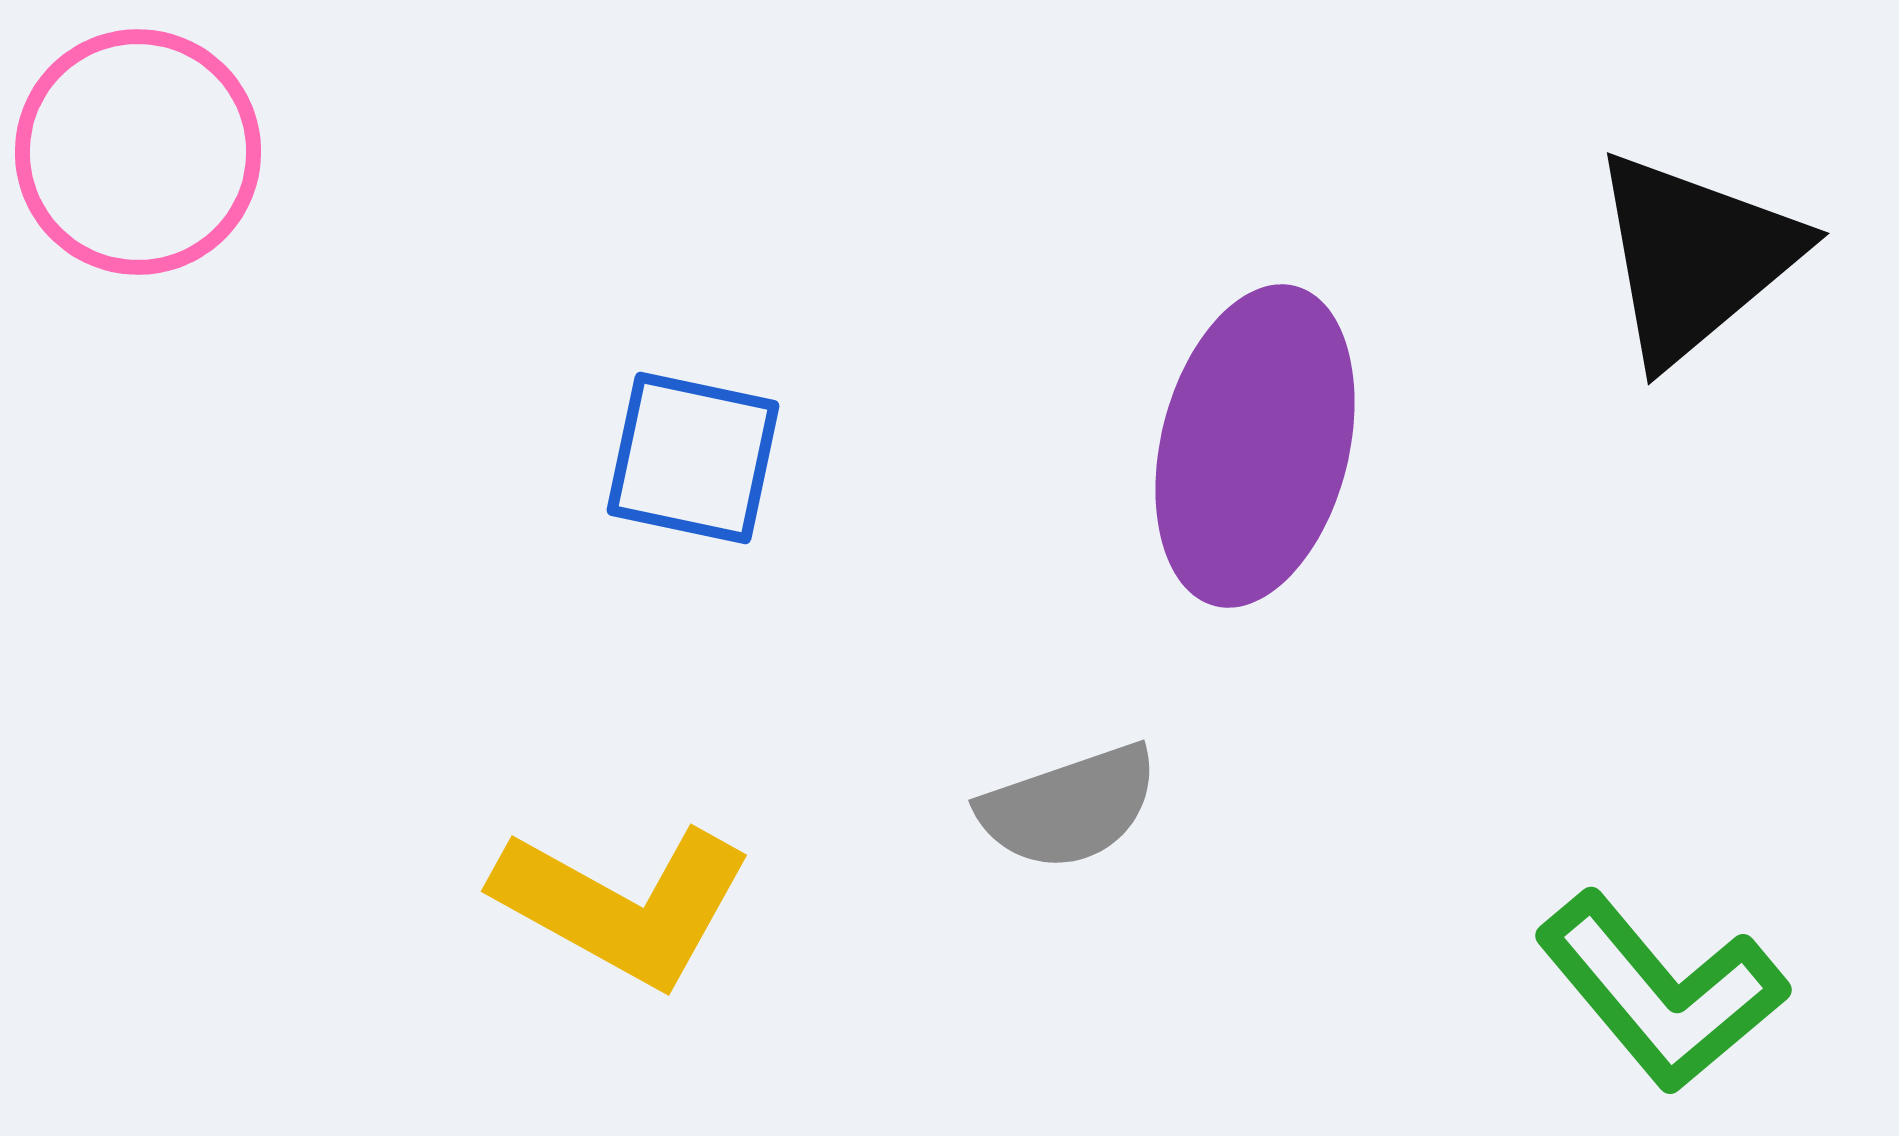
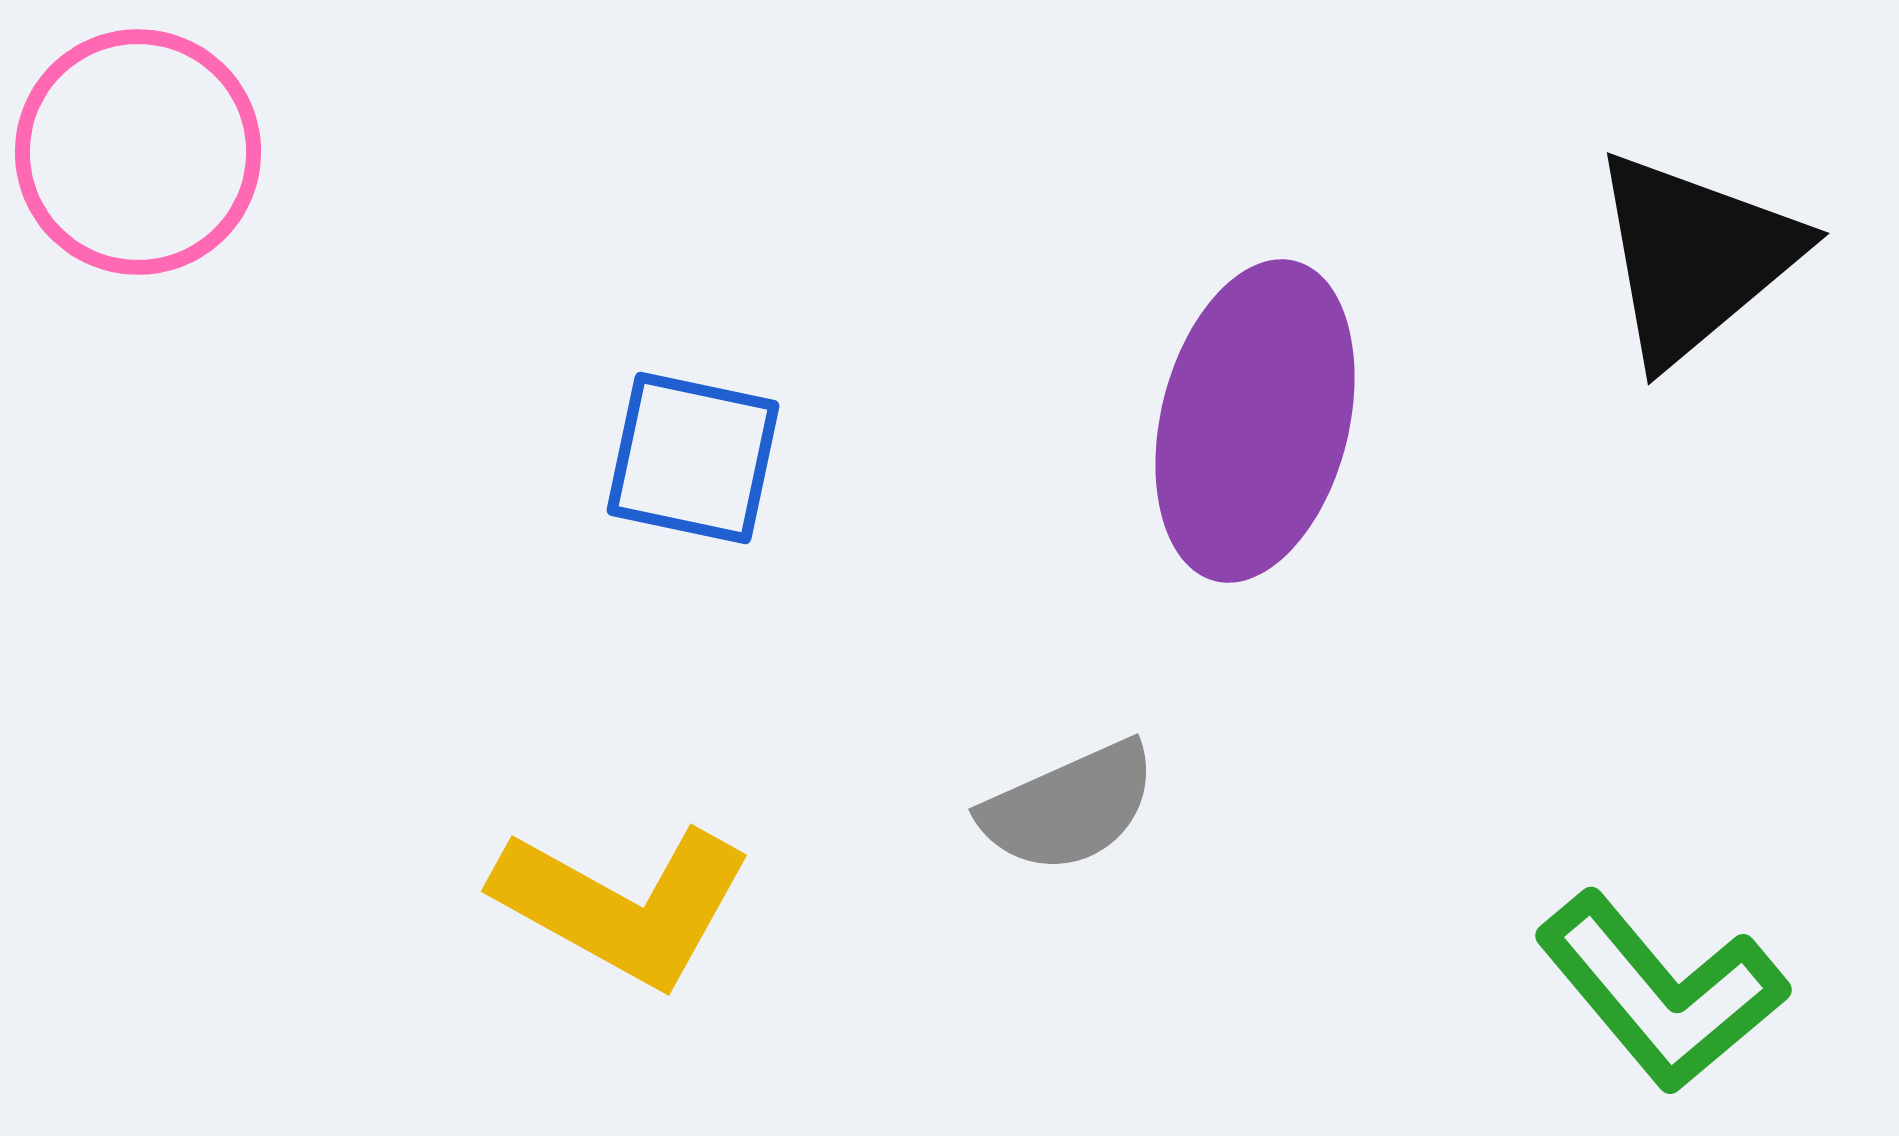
purple ellipse: moved 25 px up
gray semicircle: rotated 5 degrees counterclockwise
